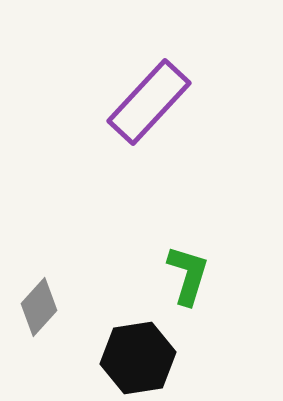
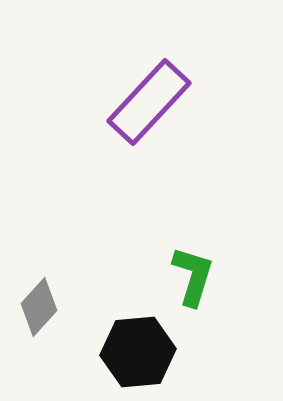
green L-shape: moved 5 px right, 1 px down
black hexagon: moved 6 px up; rotated 4 degrees clockwise
